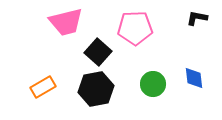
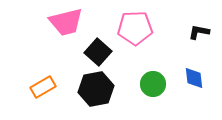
black L-shape: moved 2 px right, 14 px down
